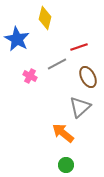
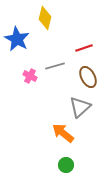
red line: moved 5 px right, 1 px down
gray line: moved 2 px left, 2 px down; rotated 12 degrees clockwise
